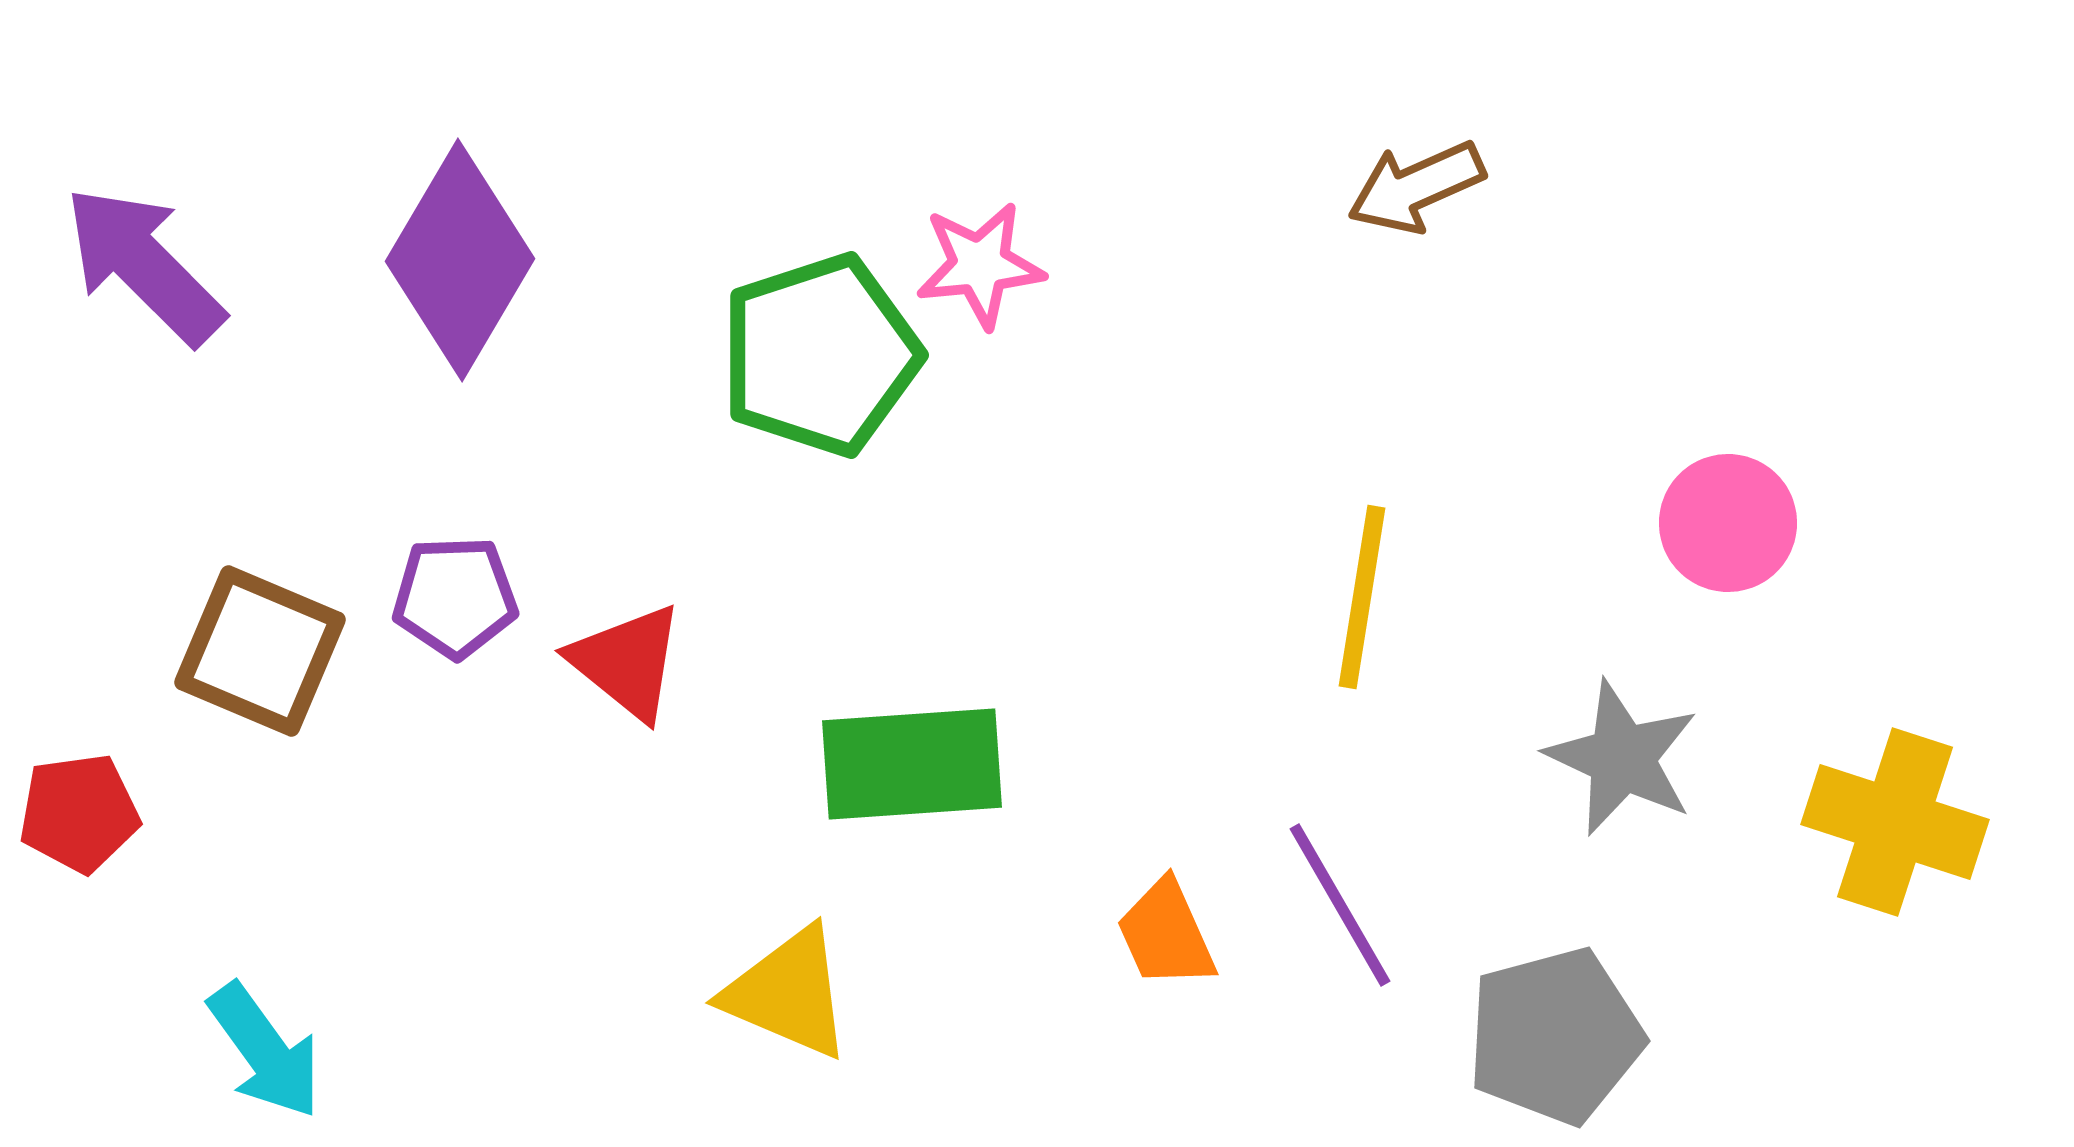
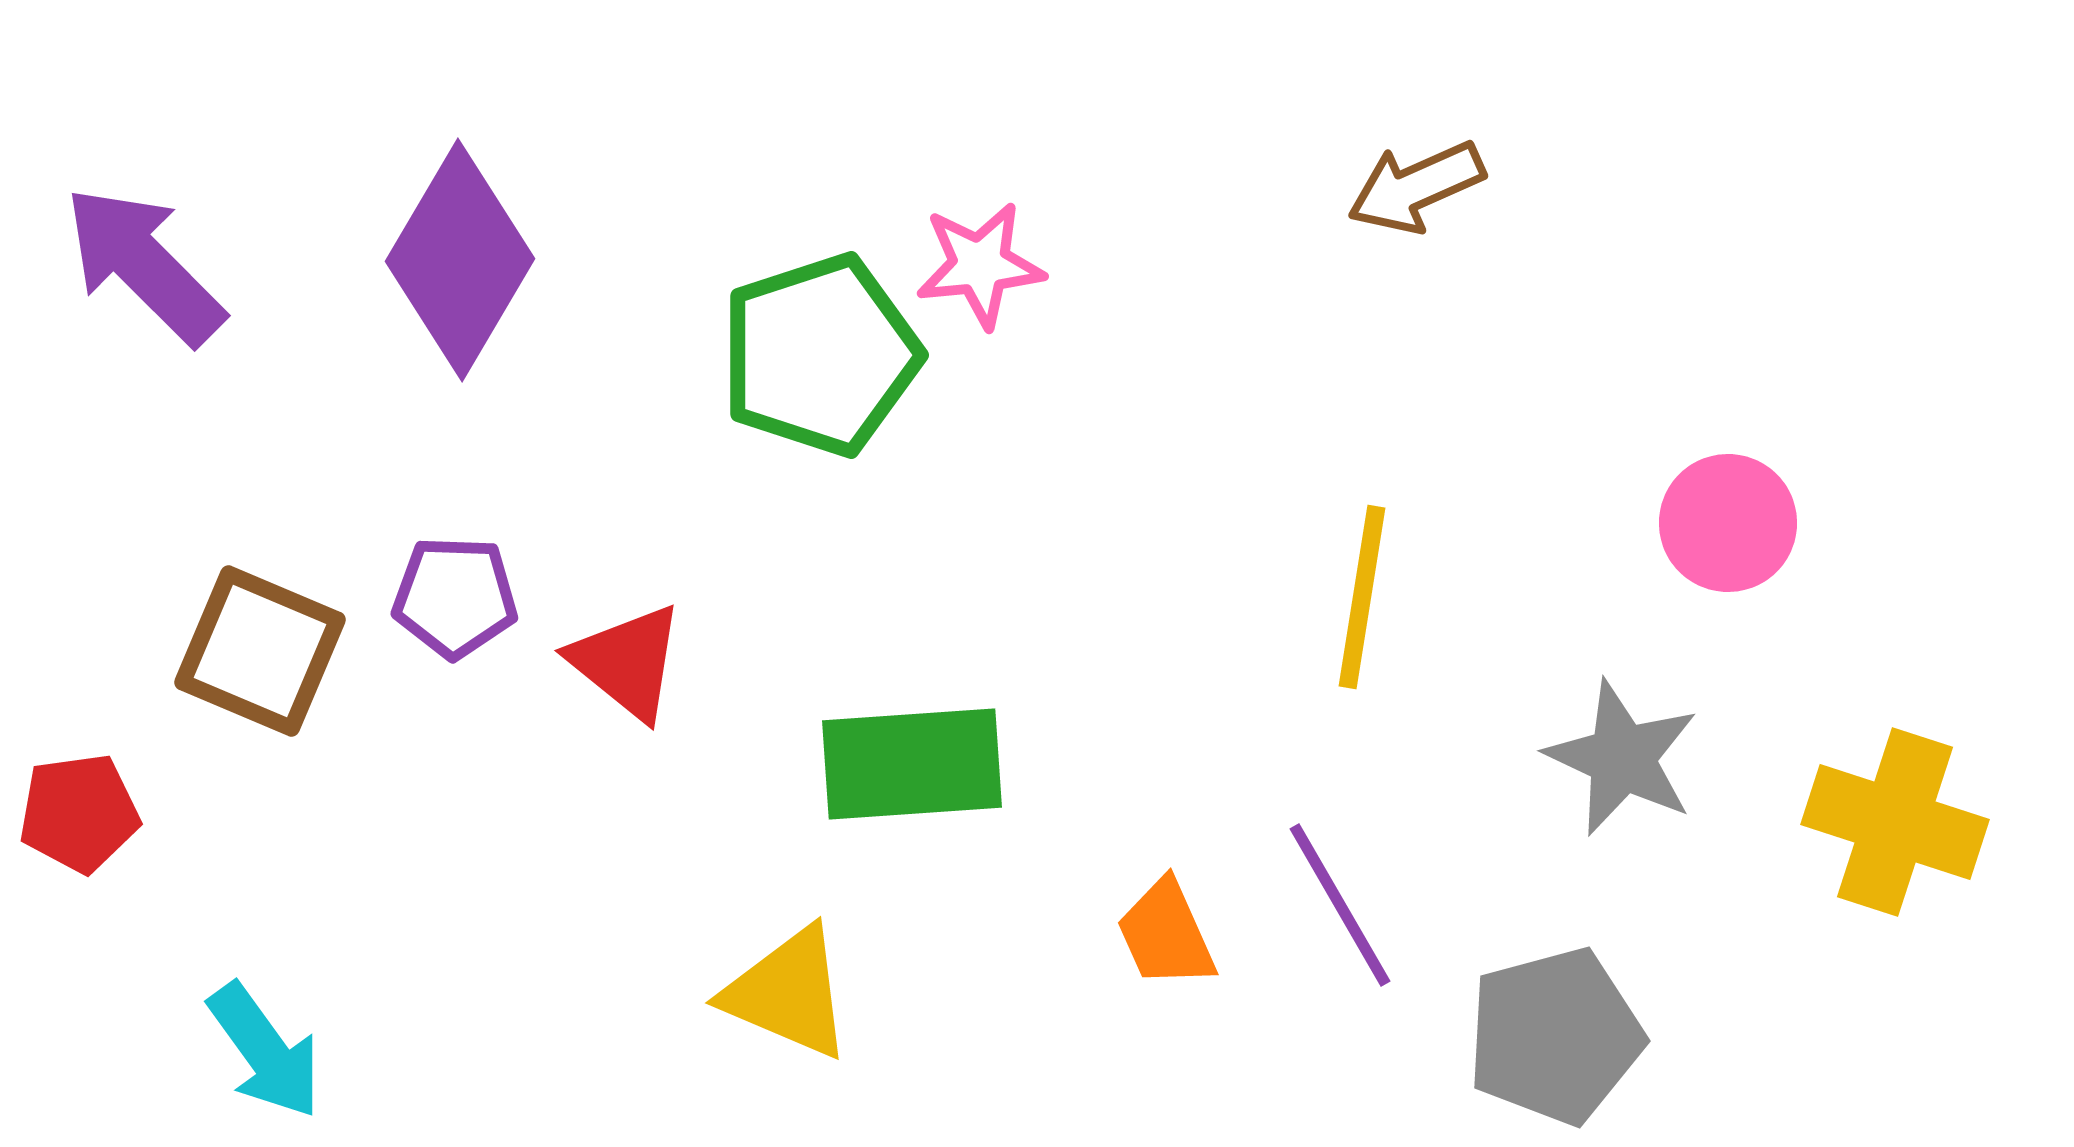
purple pentagon: rotated 4 degrees clockwise
